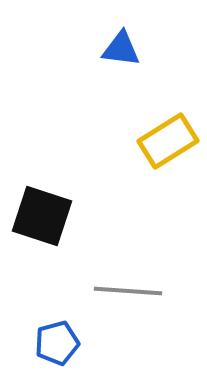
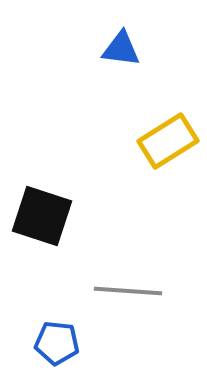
blue pentagon: rotated 21 degrees clockwise
